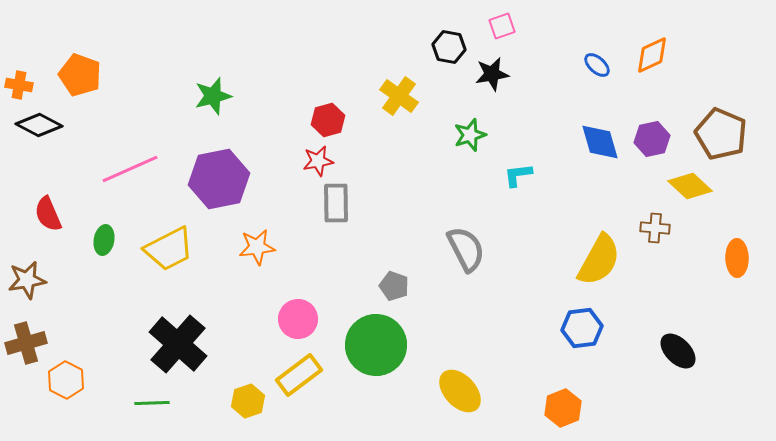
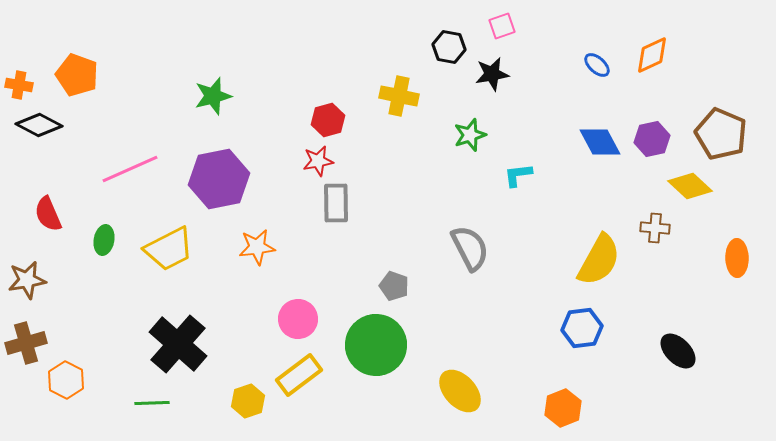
orange pentagon at (80, 75): moved 3 px left
yellow cross at (399, 96): rotated 24 degrees counterclockwise
blue diamond at (600, 142): rotated 12 degrees counterclockwise
gray semicircle at (466, 249): moved 4 px right, 1 px up
